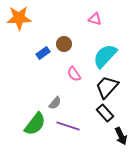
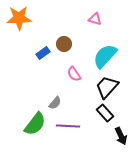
purple line: rotated 15 degrees counterclockwise
